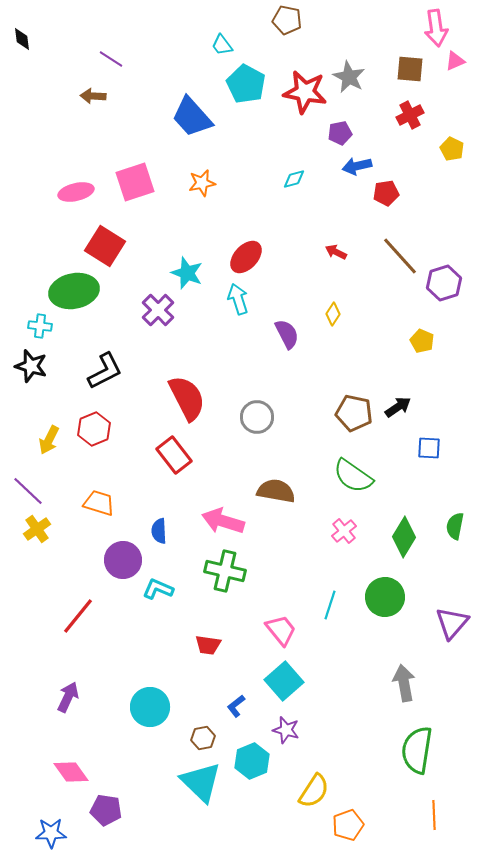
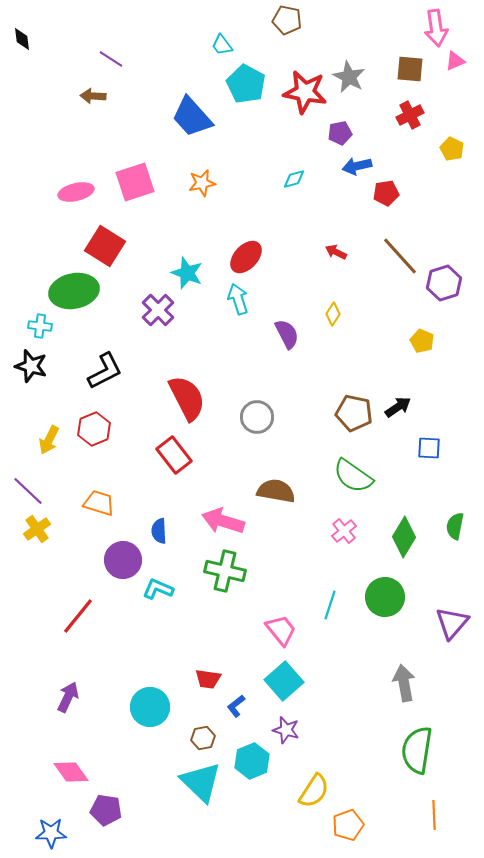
red trapezoid at (208, 645): moved 34 px down
